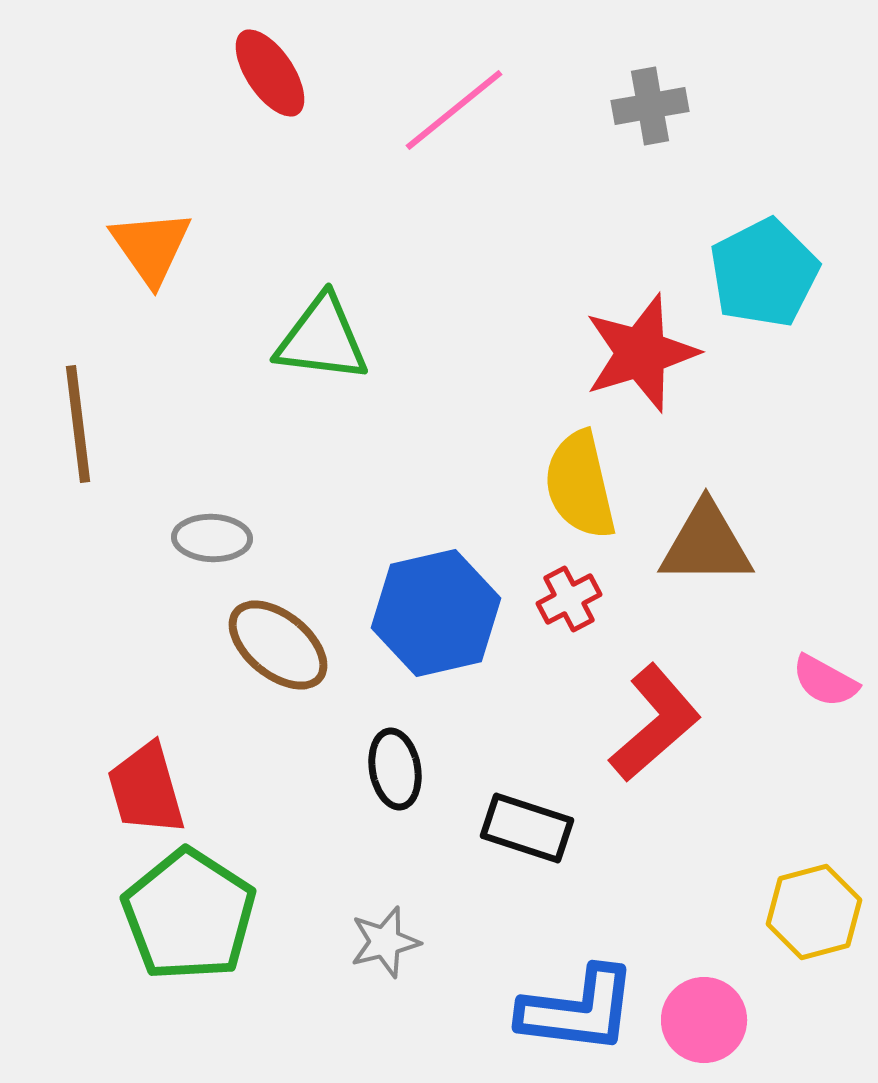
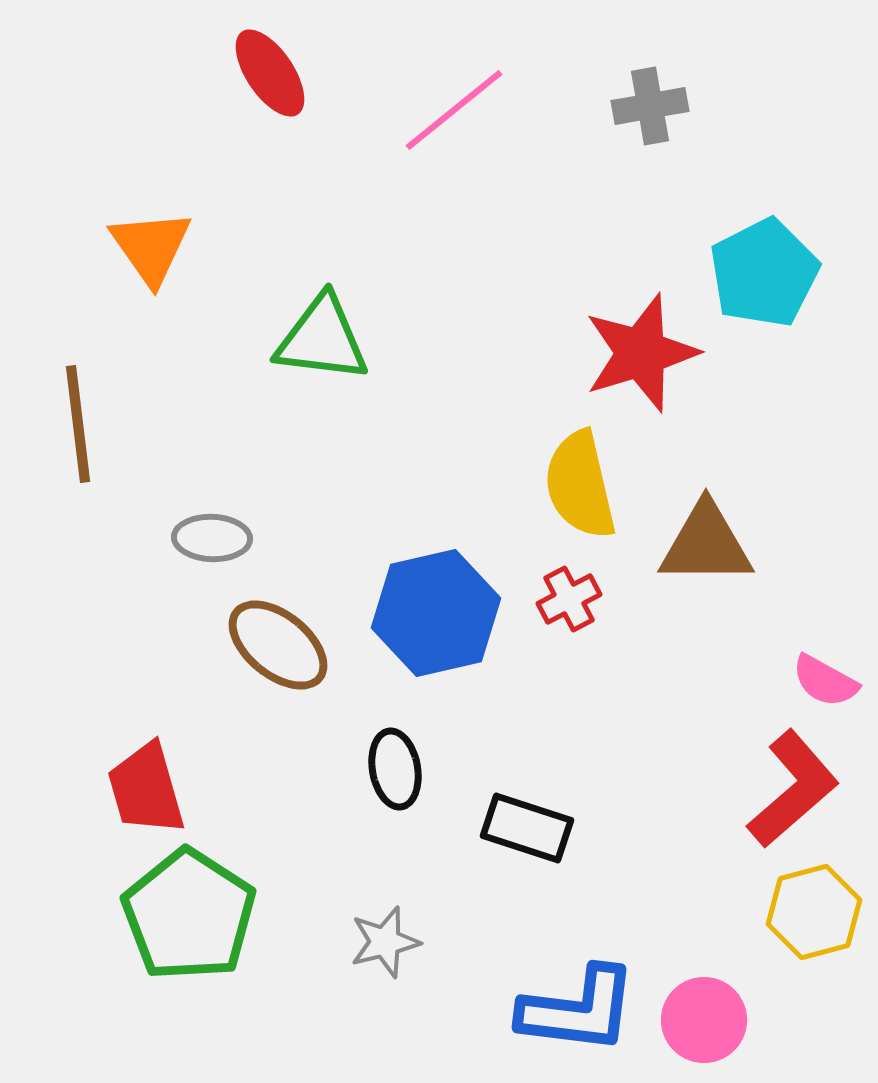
red L-shape: moved 138 px right, 66 px down
